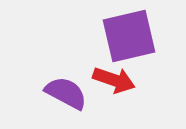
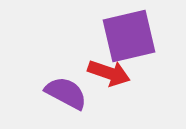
red arrow: moved 5 px left, 7 px up
